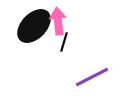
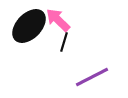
pink arrow: moved 1 px up; rotated 40 degrees counterclockwise
black ellipse: moved 5 px left
